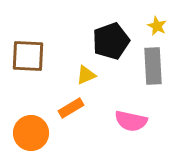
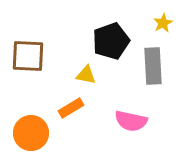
yellow star: moved 6 px right, 3 px up; rotated 18 degrees clockwise
yellow triangle: rotated 35 degrees clockwise
